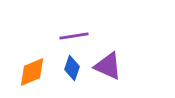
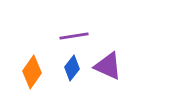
blue diamond: rotated 20 degrees clockwise
orange diamond: rotated 32 degrees counterclockwise
